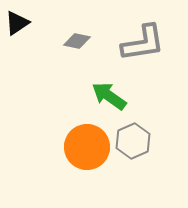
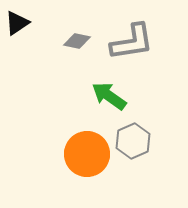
gray L-shape: moved 11 px left, 1 px up
orange circle: moved 7 px down
